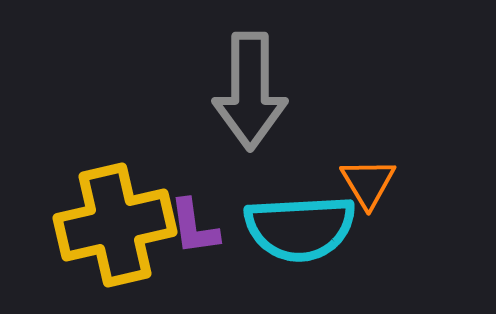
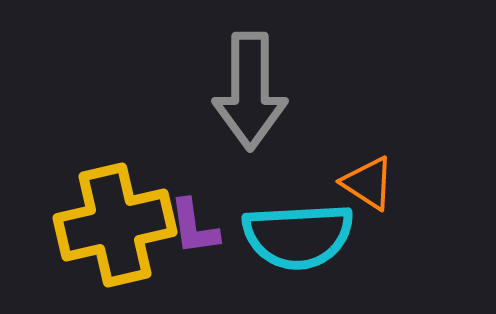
orange triangle: rotated 26 degrees counterclockwise
cyan semicircle: moved 2 px left, 8 px down
